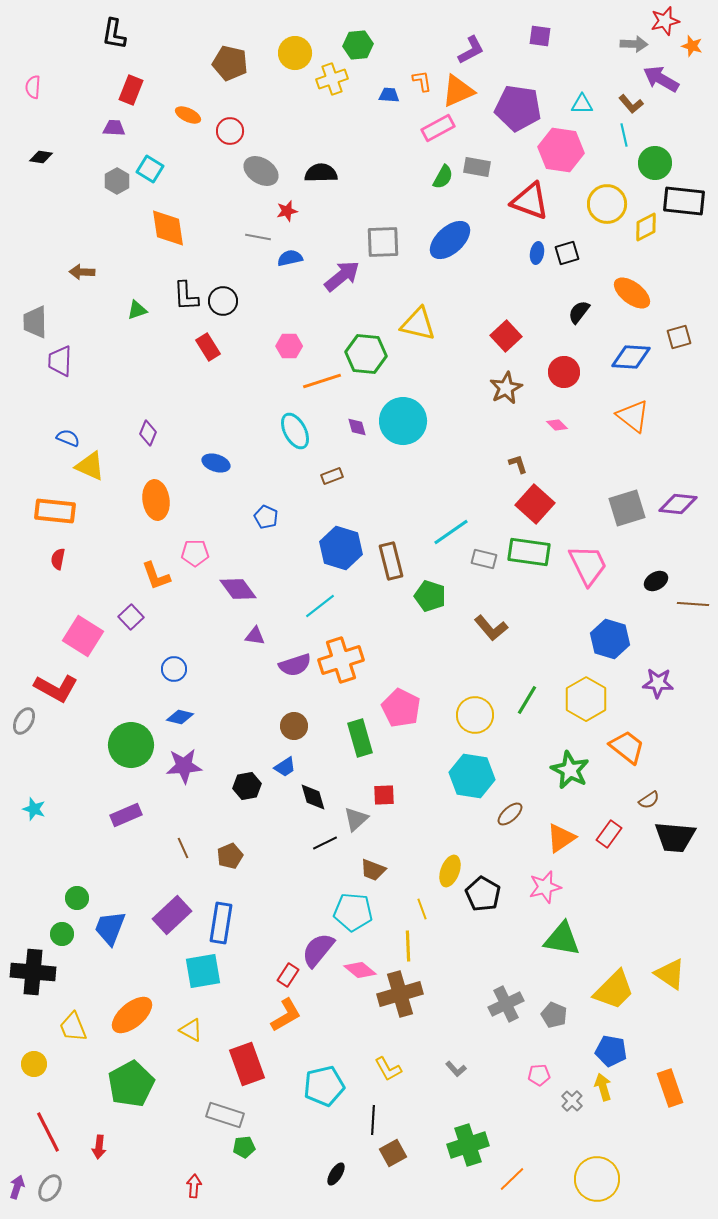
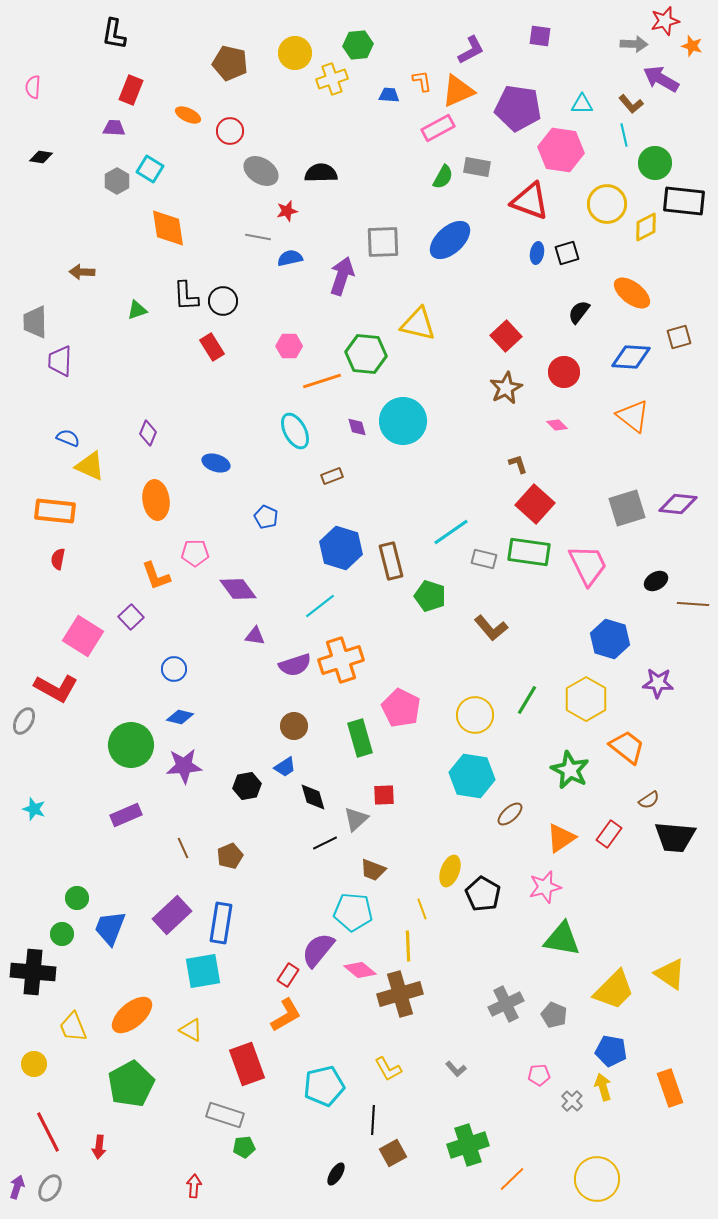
purple arrow at (342, 276): rotated 33 degrees counterclockwise
red rectangle at (208, 347): moved 4 px right
